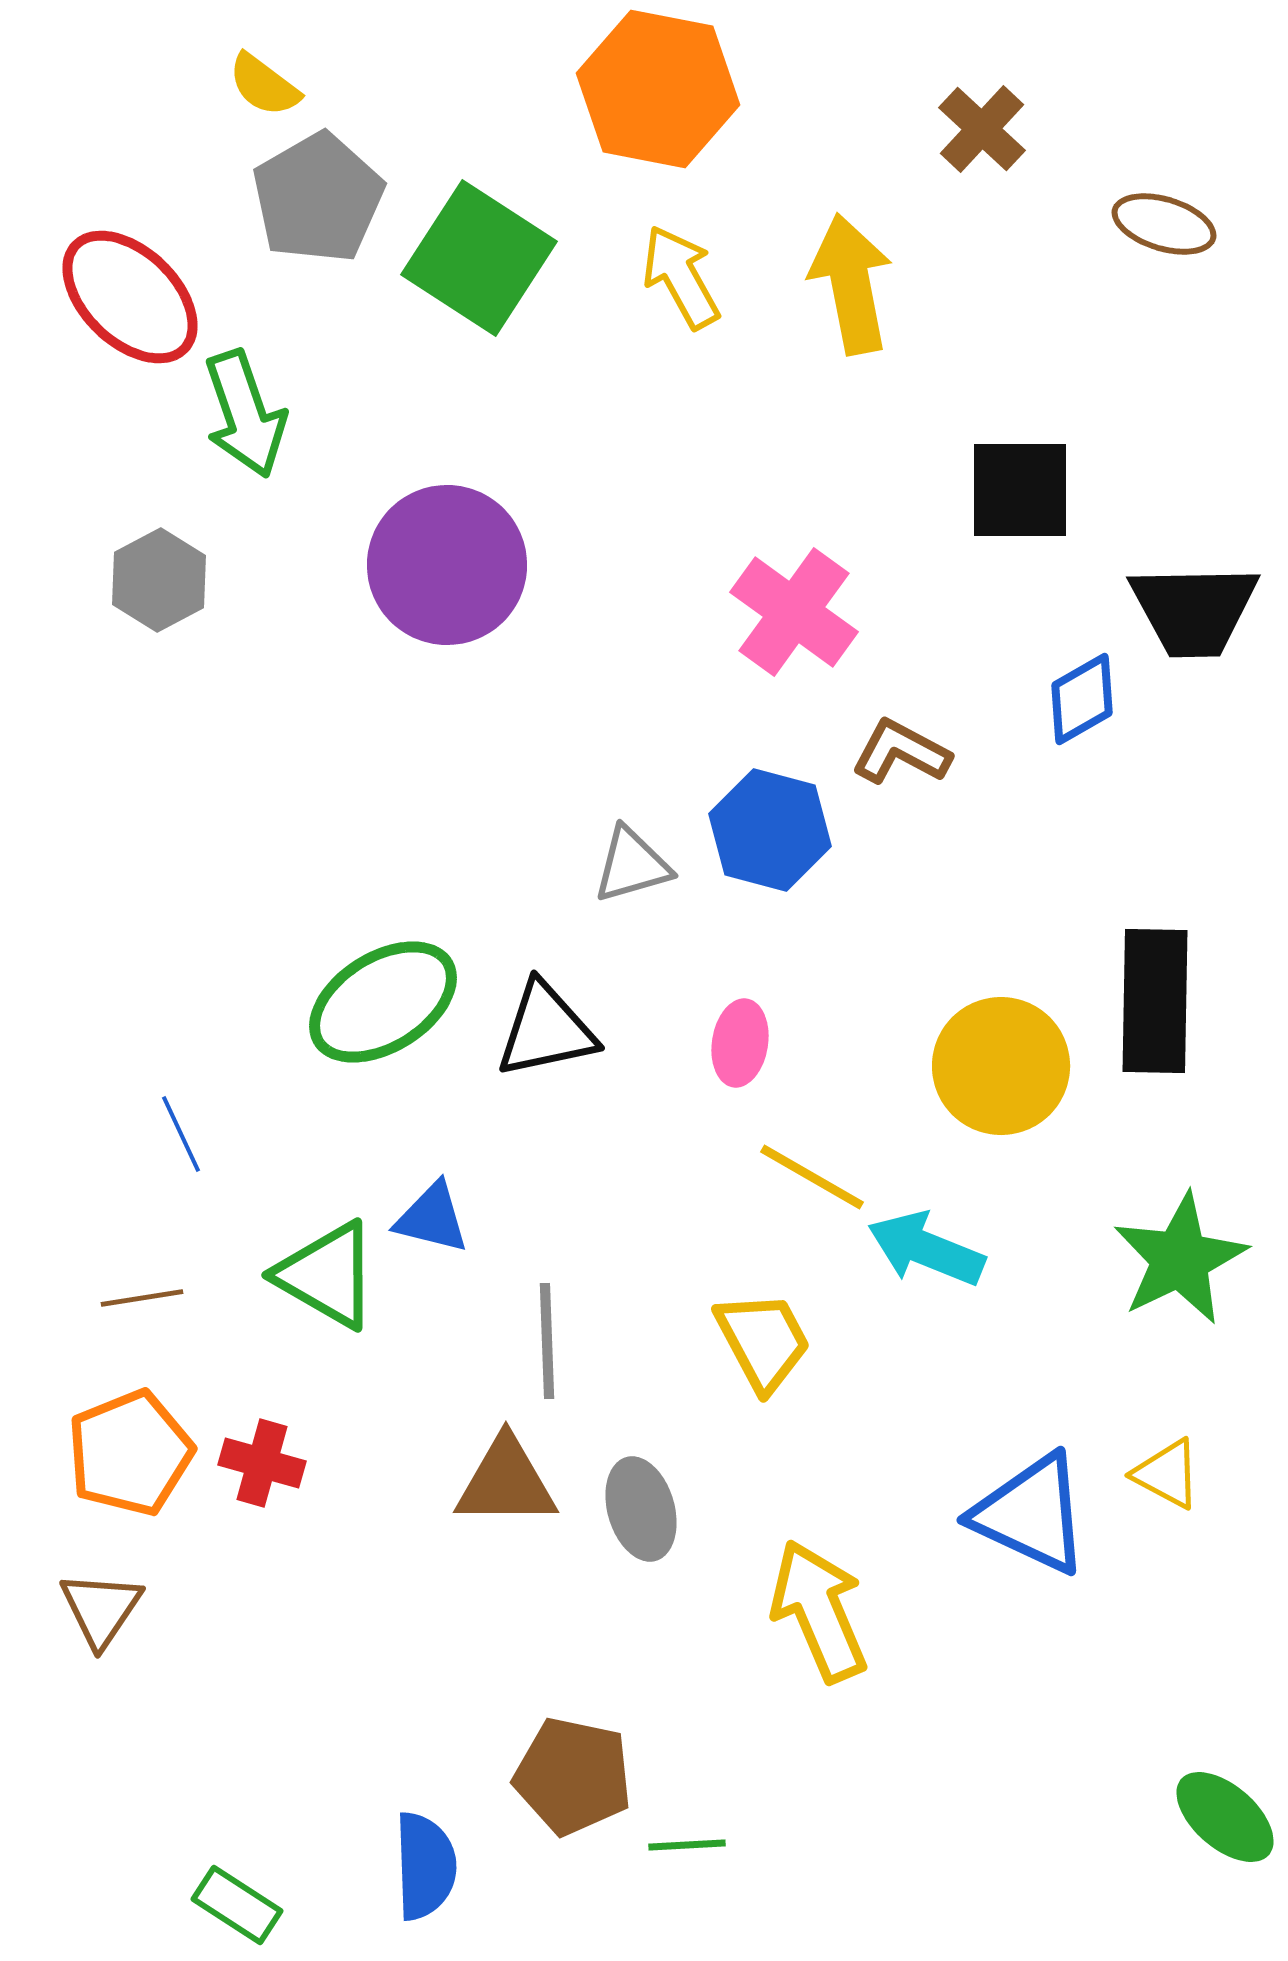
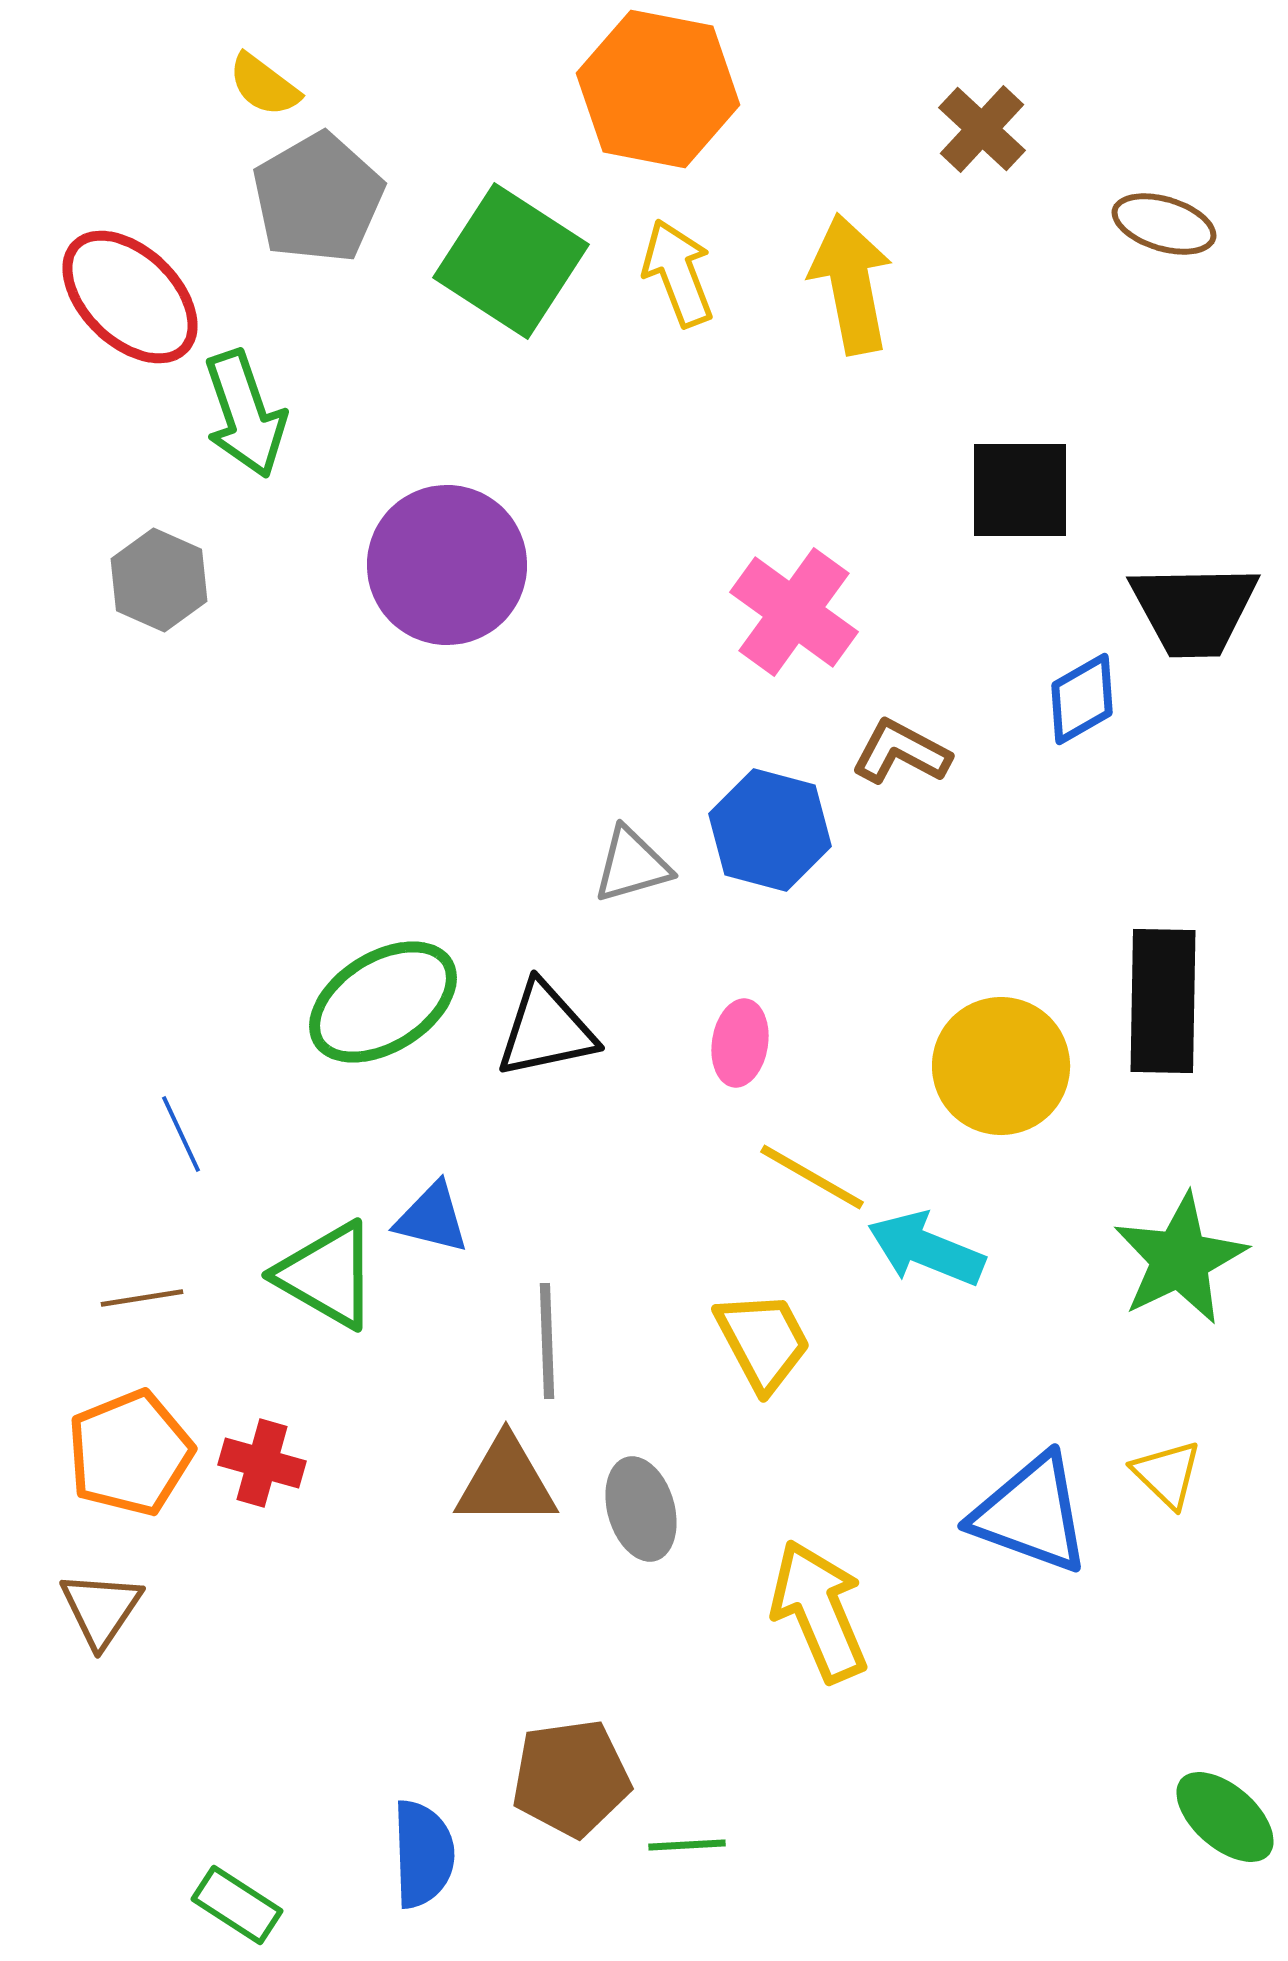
green square at (479, 258): moved 32 px right, 3 px down
yellow arrow at (681, 277): moved 3 px left, 4 px up; rotated 8 degrees clockwise
gray hexagon at (159, 580): rotated 8 degrees counterclockwise
black rectangle at (1155, 1001): moved 8 px right
yellow triangle at (1167, 1474): rotated 16 degrees clockwise
blue triangle at (1031, 1514): rotated 5 degrees counterclockwise
brown pentagon at (573, 1776): moved 2 px left, 2 px down; rotated 20 degrees counterclockwise
blue semicircle at (425, 1866): moved 2 px left, 12 px up
